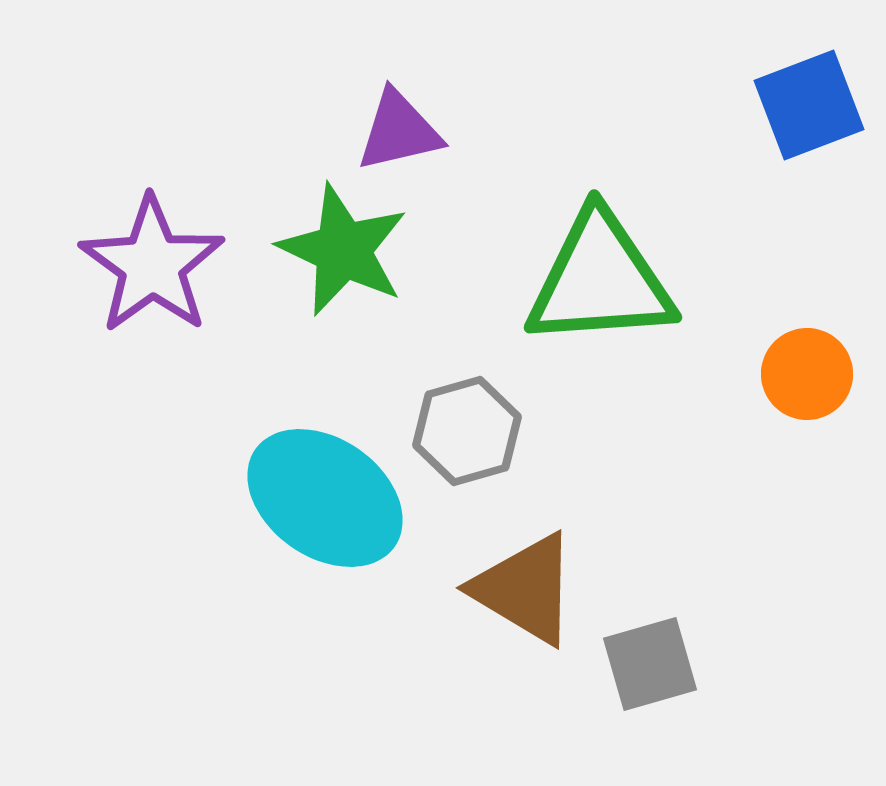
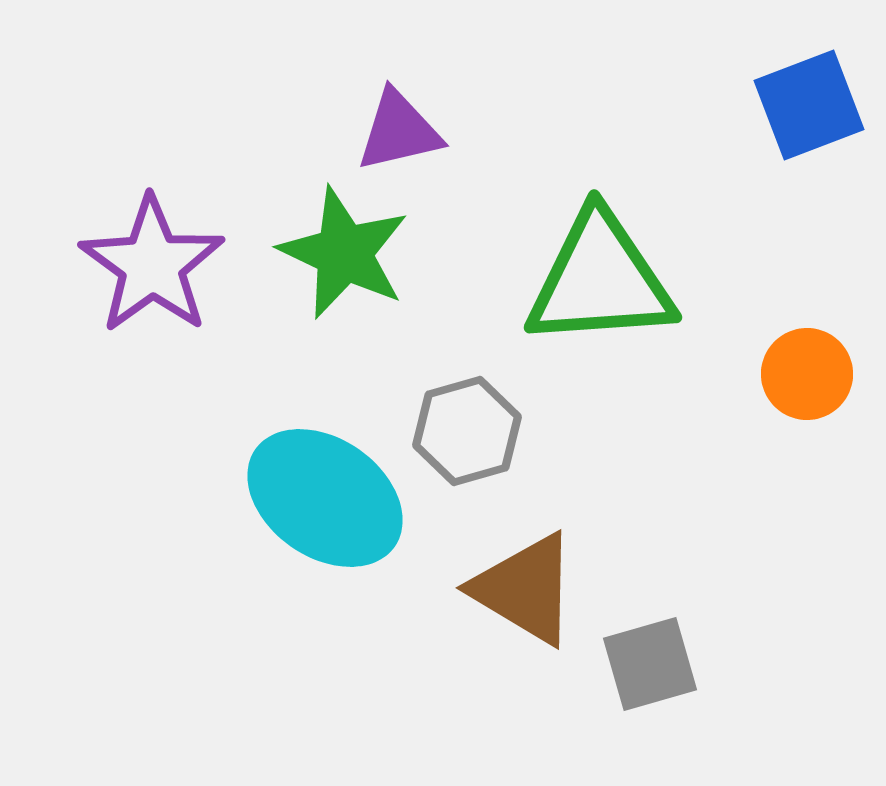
green star: moved 1 px right, 3 px down
